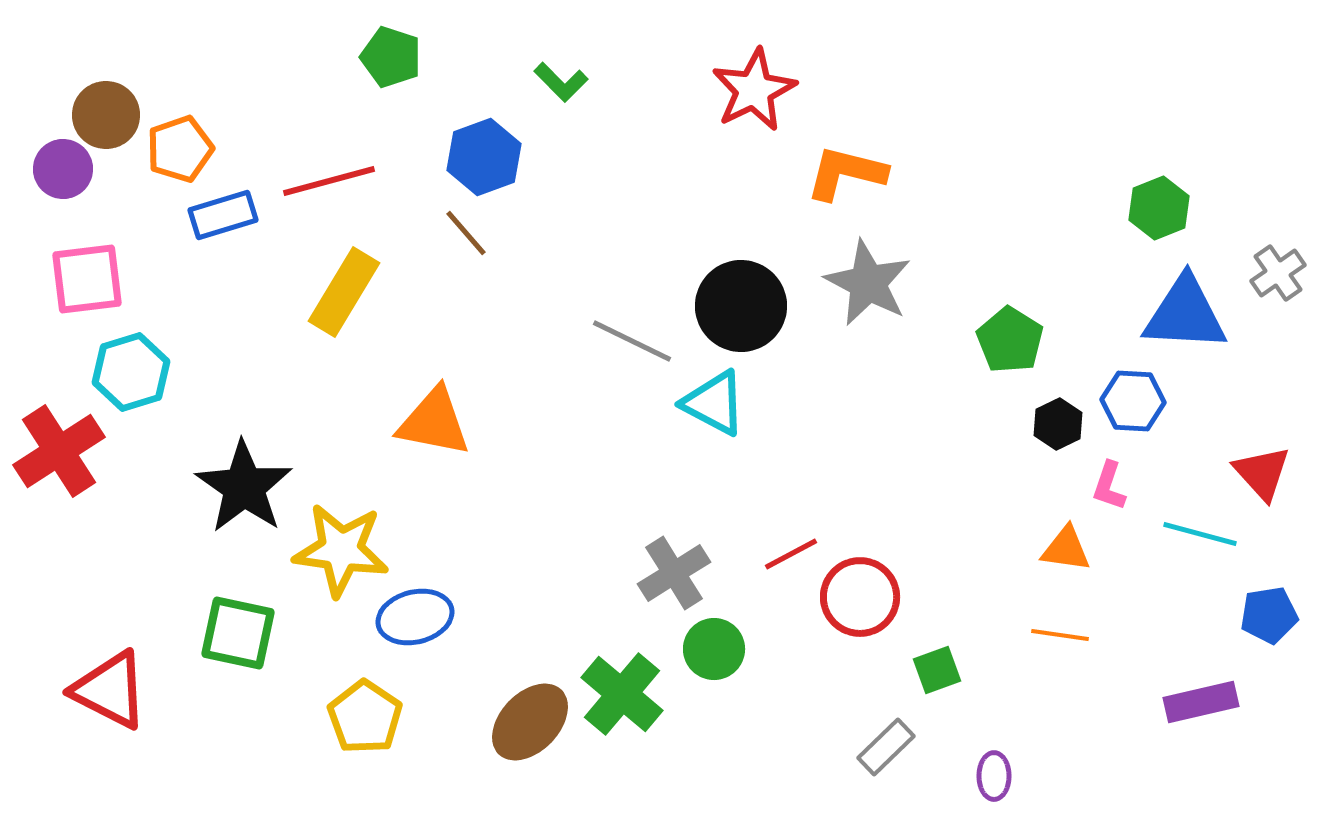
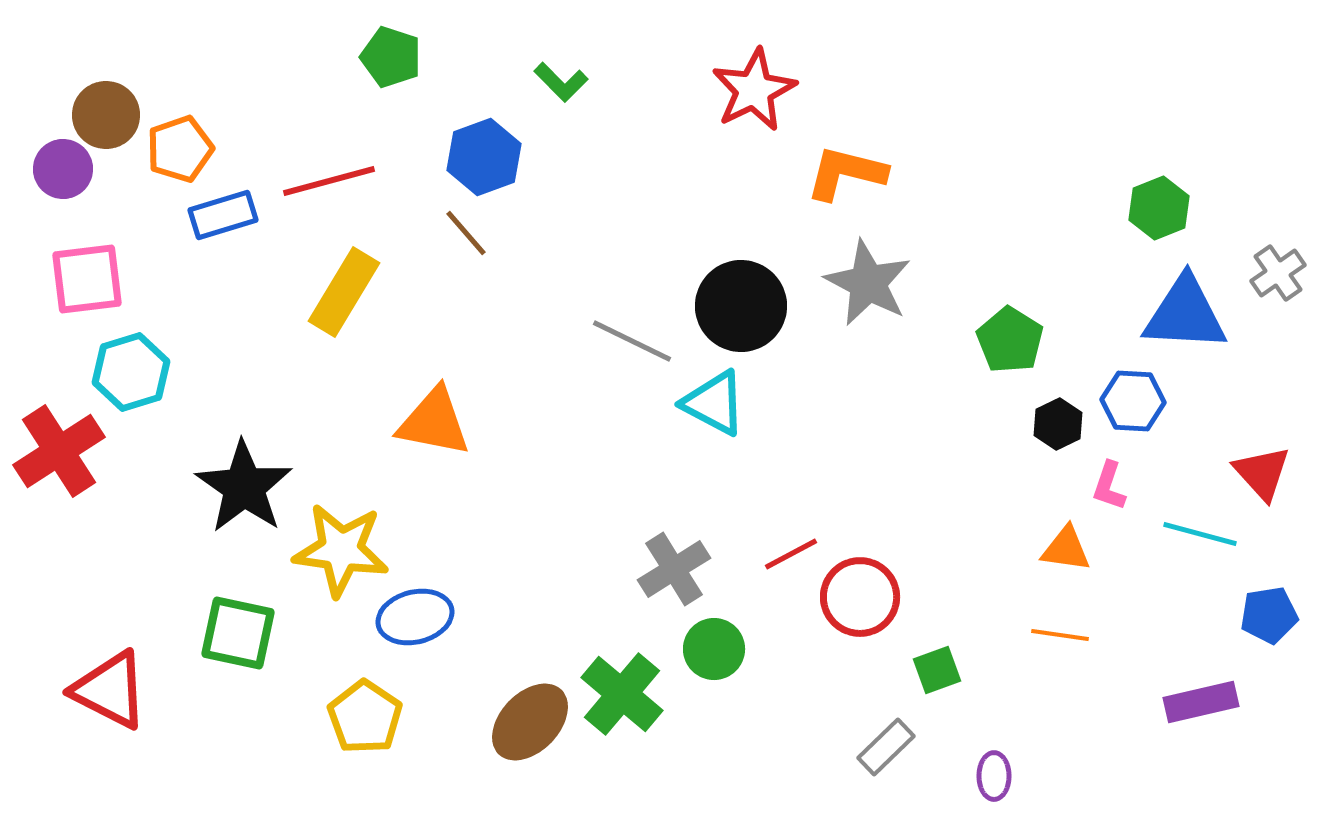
gray cross at (674, 573): moved 4 px up
